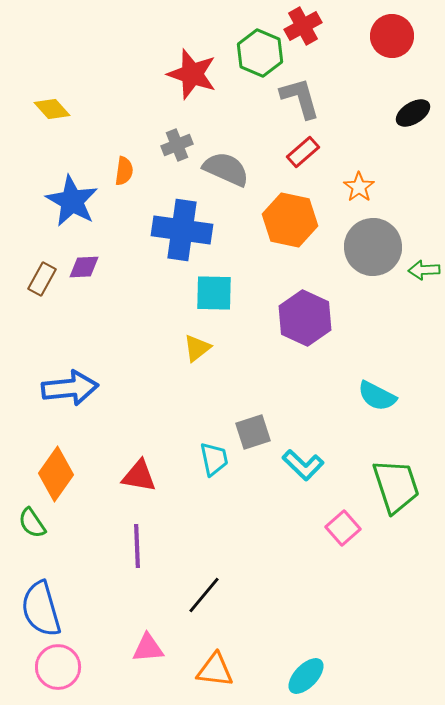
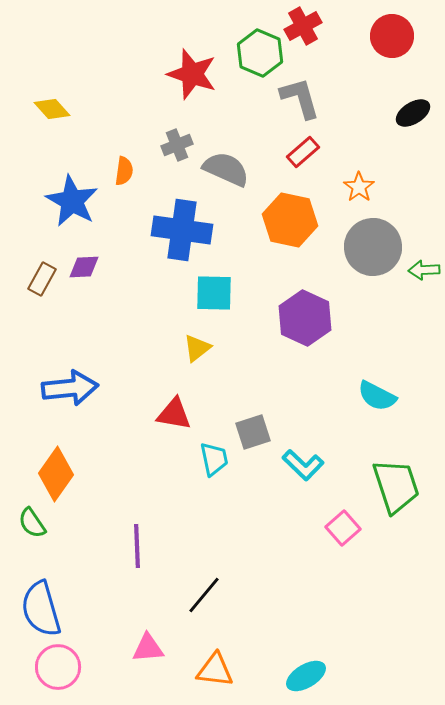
red triangle: moved 35 px right, 62 px up
cyan ellipse: rotated 15 degrees clockwise
